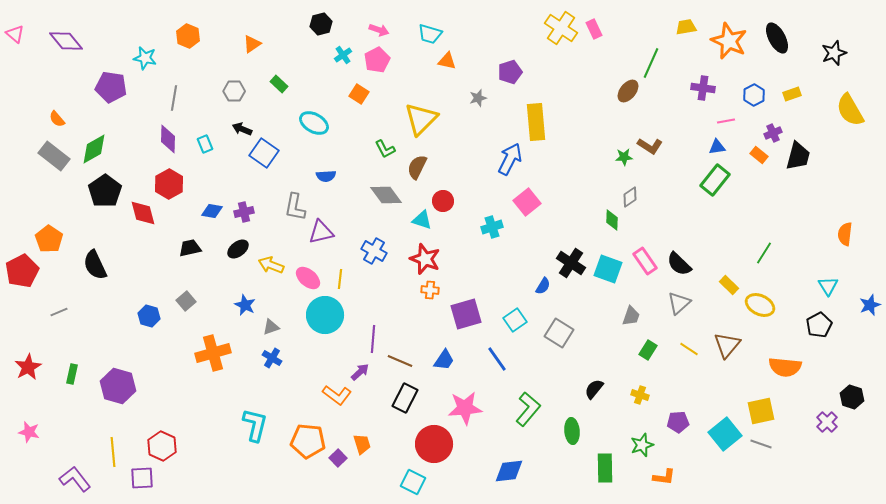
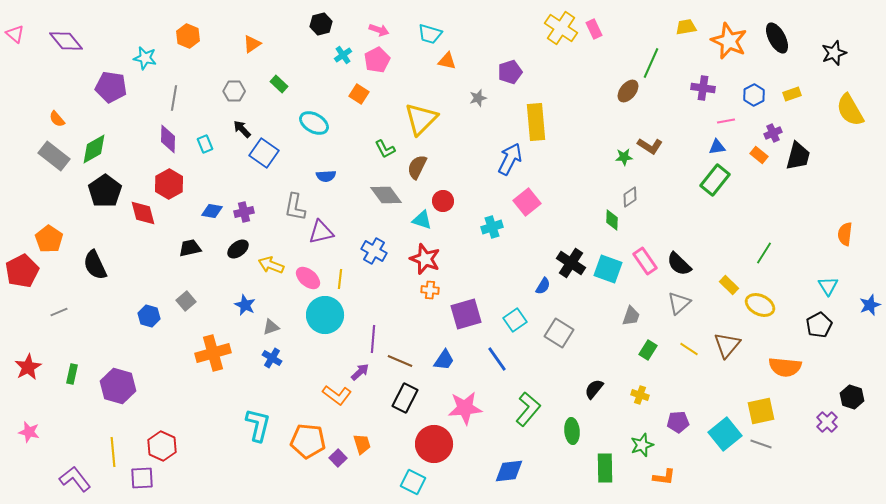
black arrow at (242, 129): rotated 24 degrees clockwise
cyan L-shape at (255, 425): moved 3 px right
